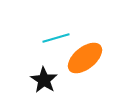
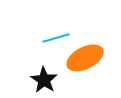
orange ellipse: rotated 12 degrees clockwise
